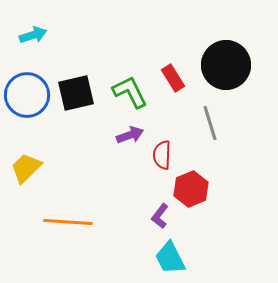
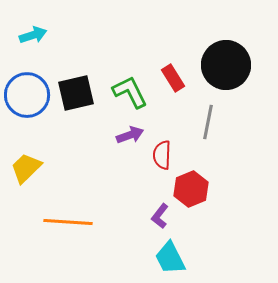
gray line: moved 2 px left, 1 px up; rotated 28 degrees clockwise
